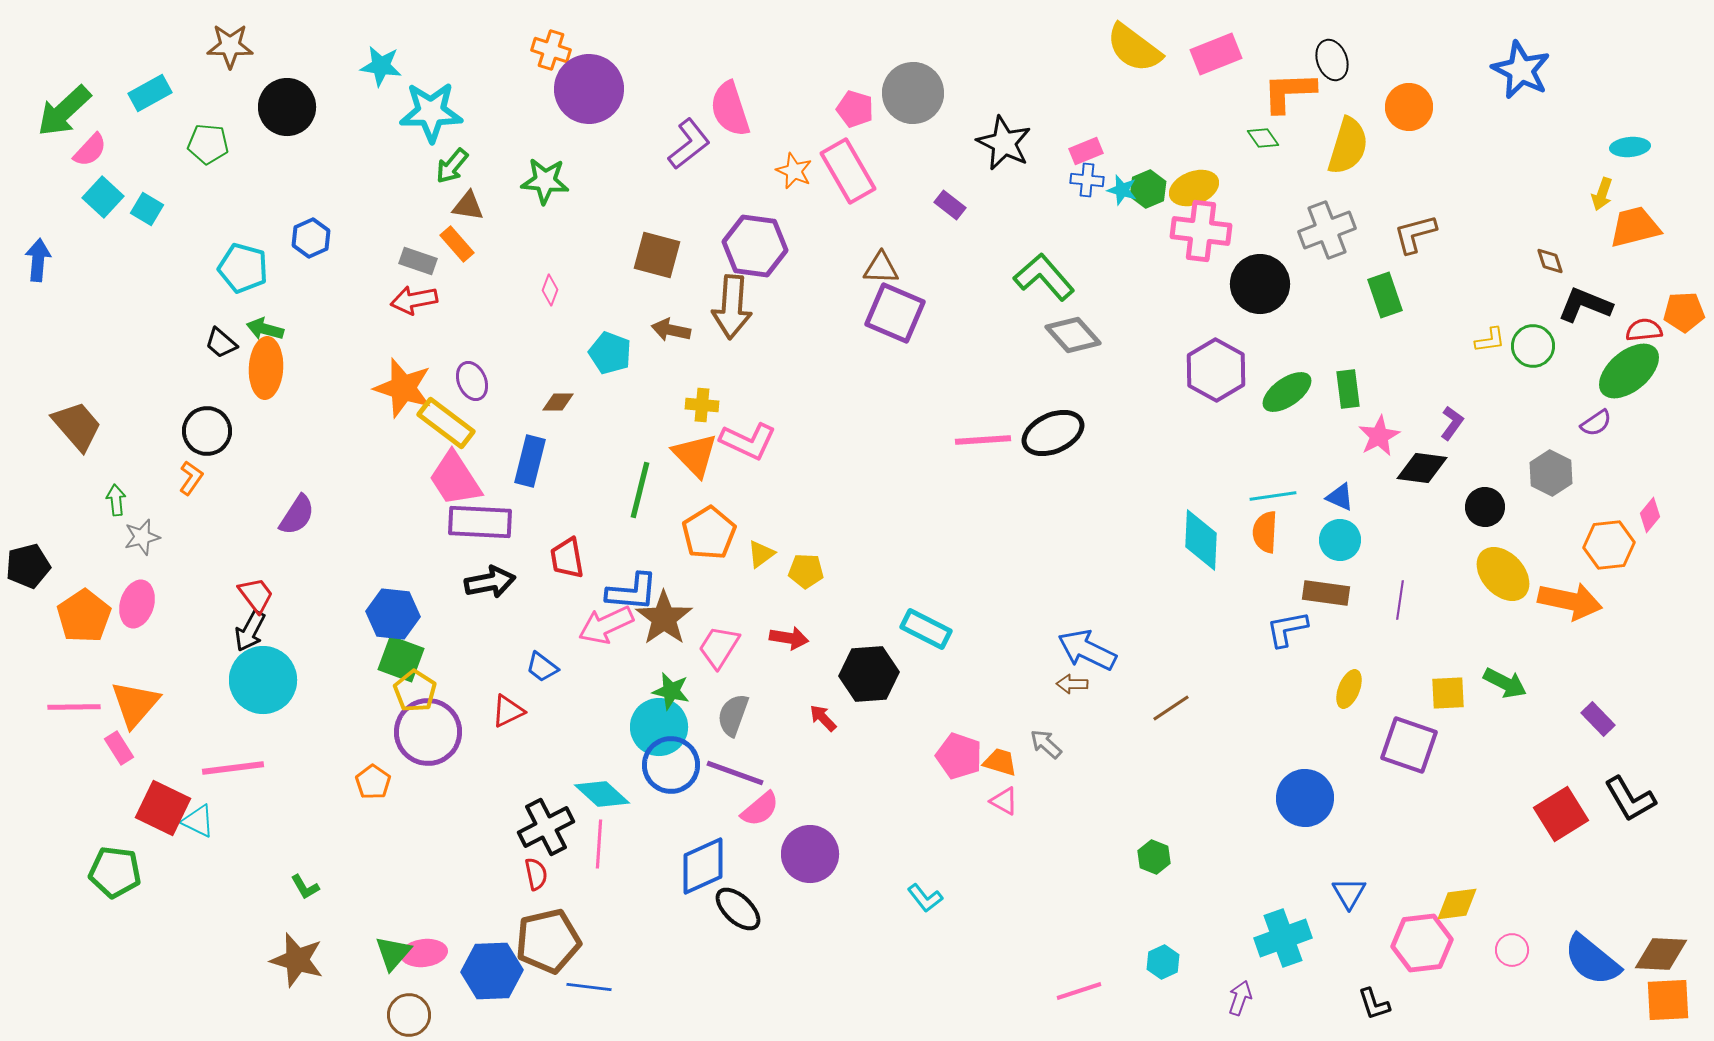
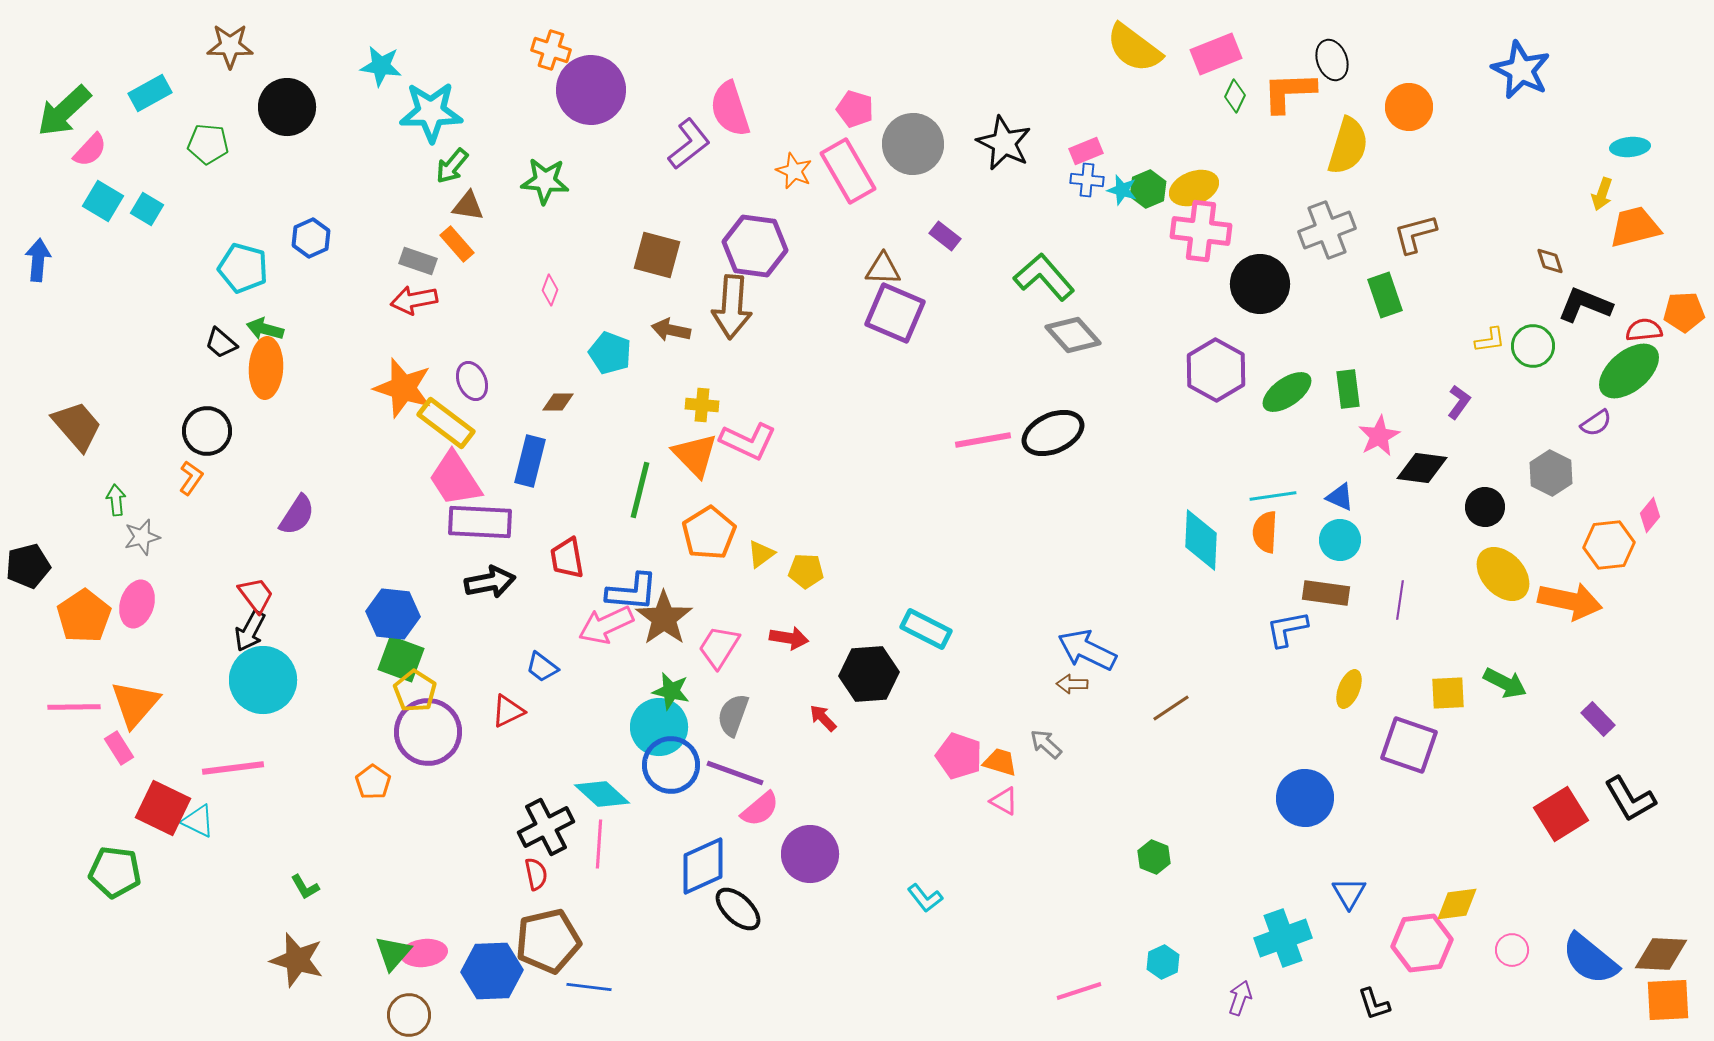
purple circle at (589, 89): moved 2 px right, 1 px down
gray circle at (913, 93): moved 51 px down
green diamond at (1263, 138): moved 28 px left, 42 px up; rotated 60 degrees clockwise
cyan square at (103, 197): moved 4 px down; rotated 12 degrees counterclockwise
purple rectangle at (950, 205): moved 5 px left, 31 px down
brown triangle at (881, 268): moved 2 px right, 1 px down
purple L-shape at (1452, 423): moved 7 px right, 21 px up
pink line at (983, 440): rotated 6 degrees counterclockwise
blue semicircle at (1592, 960): moved 2 px left, 1 px up
